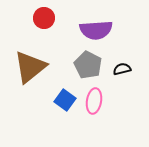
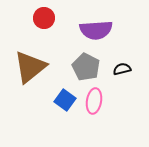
gray pentagon: moved 2 px left, 2 px down
